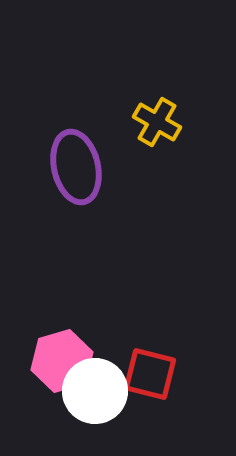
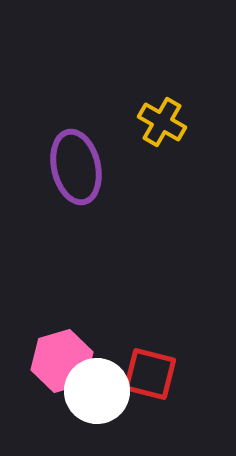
yellow cross: moved 5 px right
white circle: moved 2 px right
